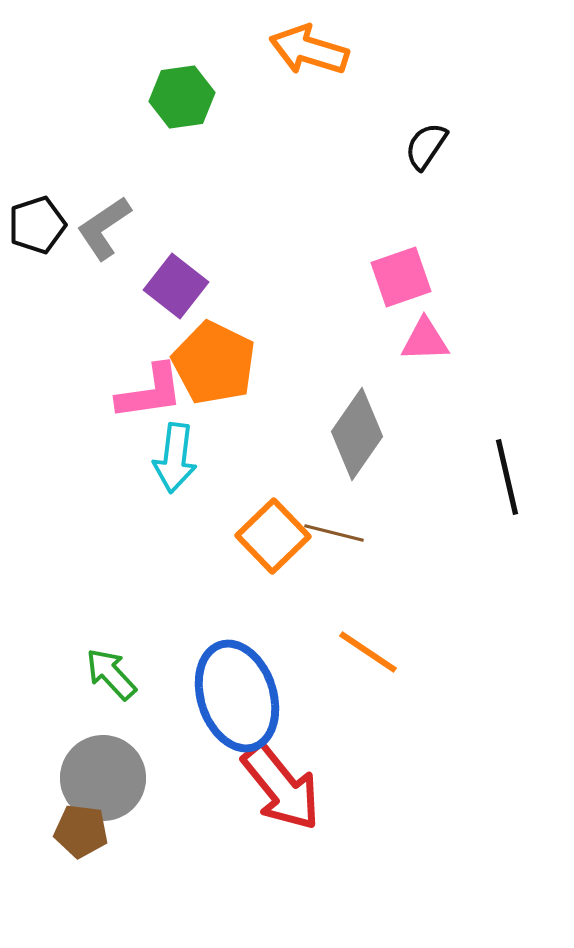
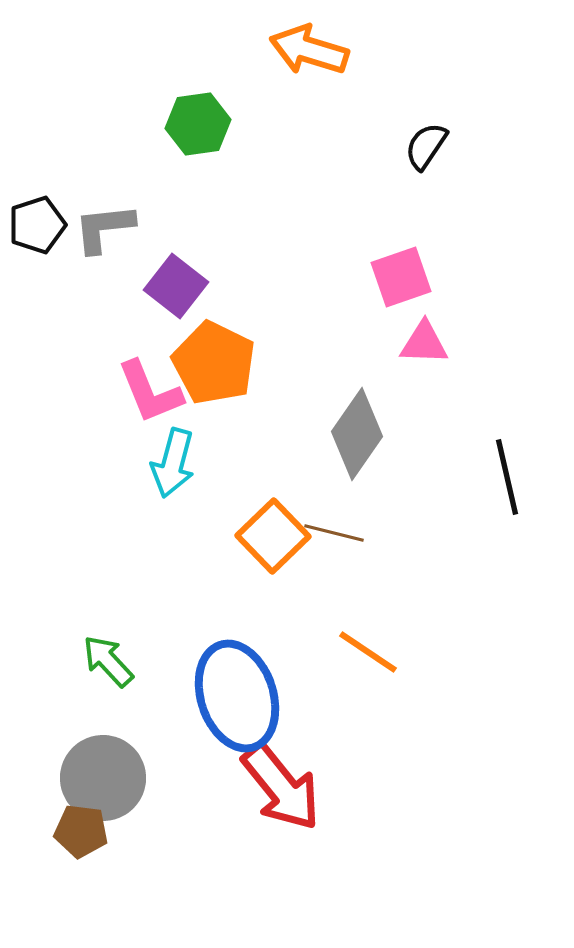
green hexagon: moved 16 px right, 27 px down
gray L-shape: rotated 28 degrees clockwise
pink triangle: moved 1 px left, 3 px down; rotated 4 degrees clockwise
pink L-shape: rotated 76 degrees clockwise
cyan arrow: moved 2 px left, 5 px down; rotated 8 degrees clockwise
green arrow: moved 3 px left, 13 px up
